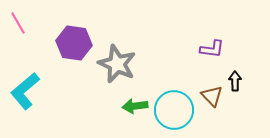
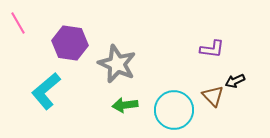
purple hexagon: moved 4 px left
black arrow: rotated 114 degrees counterclockwise
cyan L-shape: moved 21 px right
brown triangle: moved 1 px right
green arrow: moved 10 px left, 1 px up
